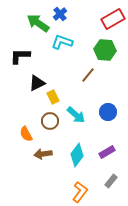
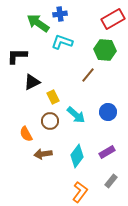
blue cross: rotated 32 degrees clockwise
black L-shape: moved 3 px left
black triangle: moved 5 px left, 1 px up
cyan diamond: moved 1 px down
